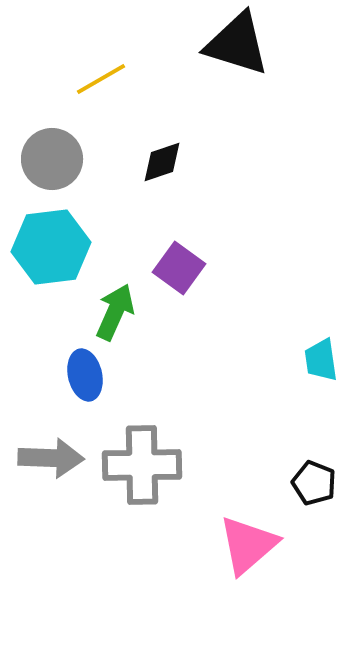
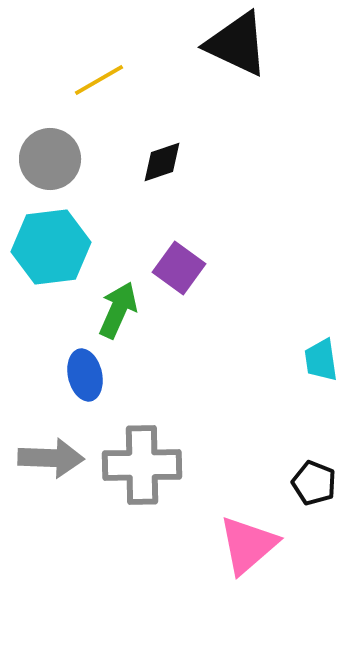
black triangle: rotated 8 degrees clockwise
yellow line: moved 2 px left, 1 px down
gray circle: moved 2 px left
green arrow: moved 3 px right, 2 px up
